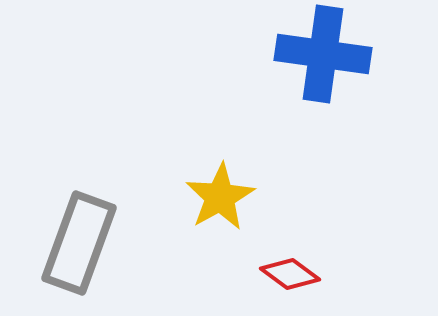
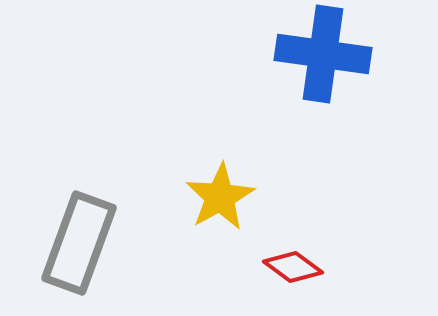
red diamond: moved 3 px right, 7 px up
